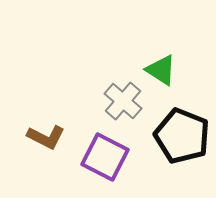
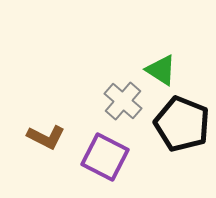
black pentagon: moved 12 px up
